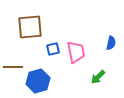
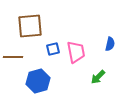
brown square: moved 1 px up
blue semicircle: moved 1 px left, 1 px down
brown line: moved 10 px up
